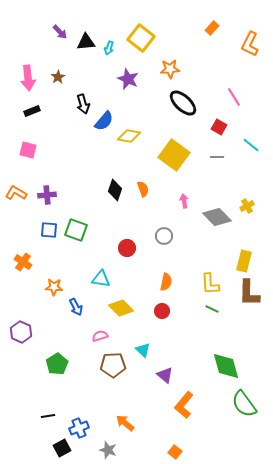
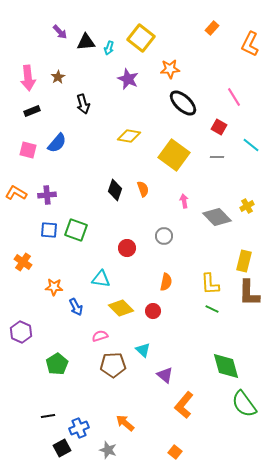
blue semicircle at (104, 121): moved 47 px left, 22 px down
red circle at (162, 311): moved 9 px left
